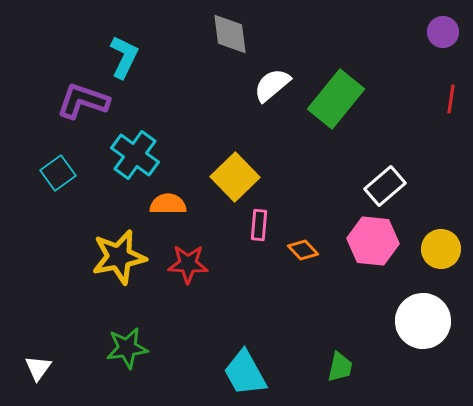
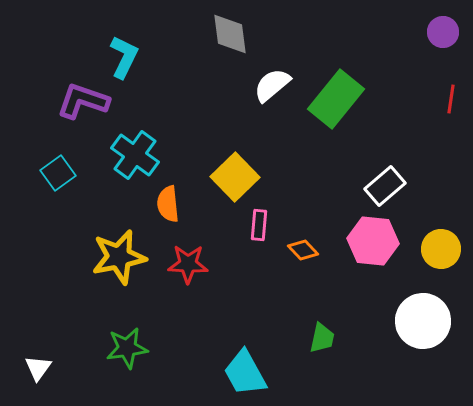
orange semicircle: rotated 96 degrees counterclockwise
green trapezoid: moved 18 px left, 29 px up
